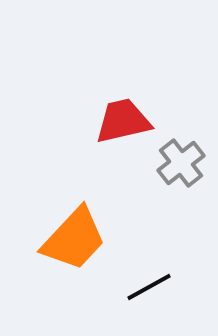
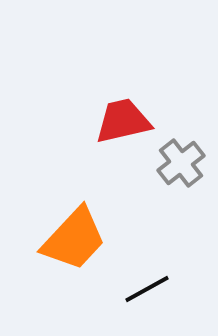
black line: moved 2 px left, 2 px down
